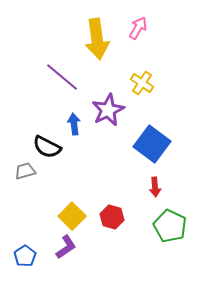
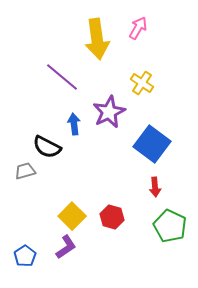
purple star: moved 1 px right, 2 px down
